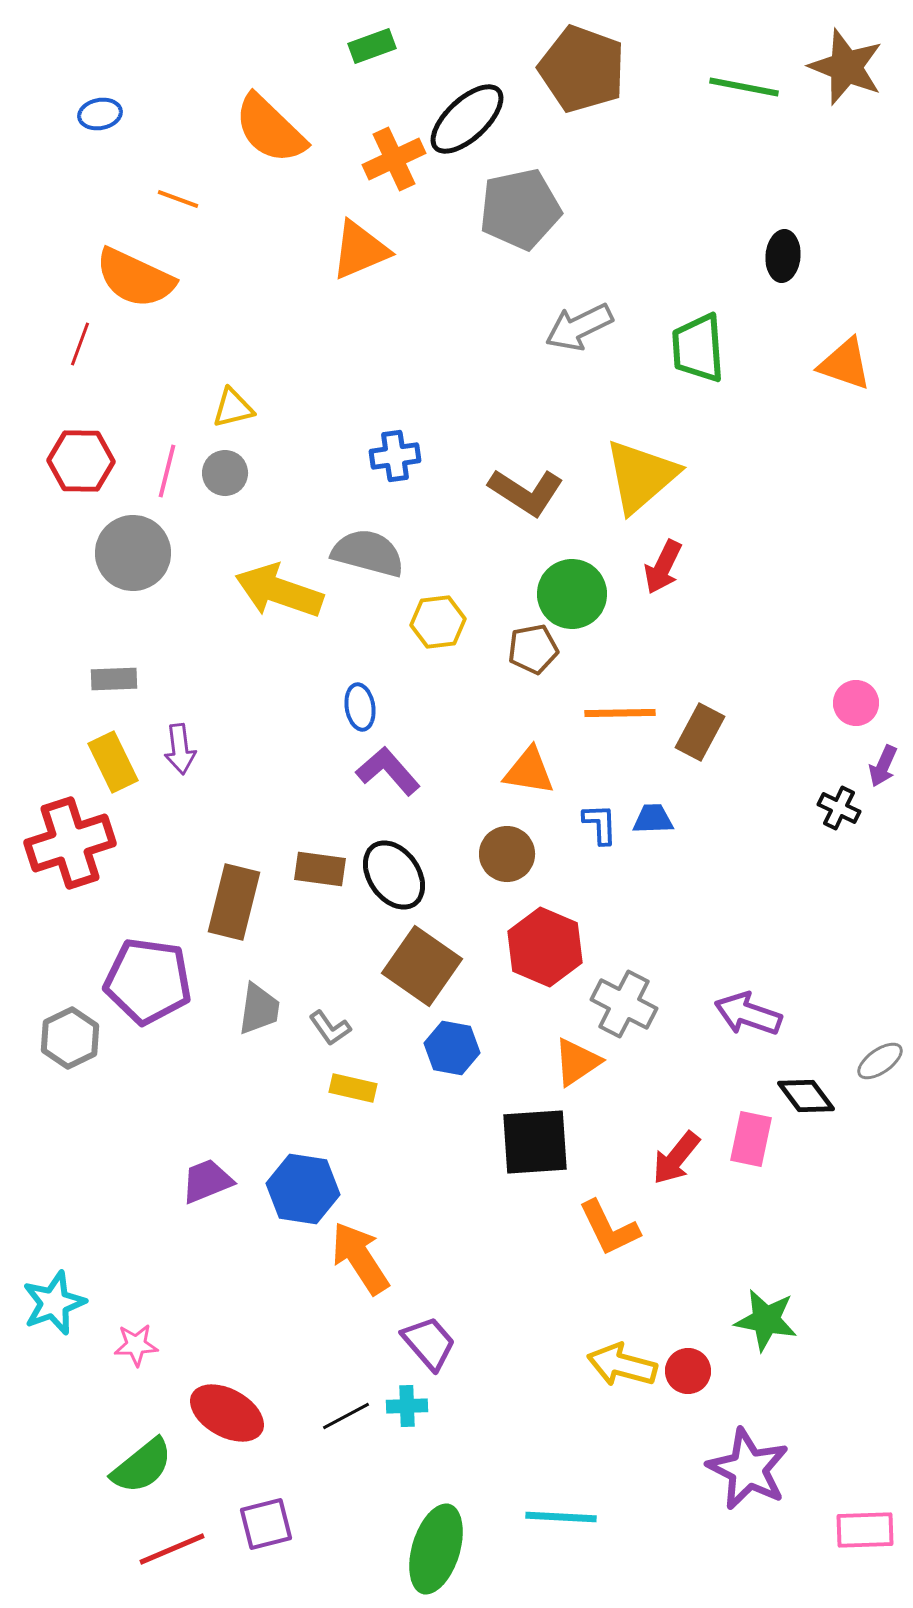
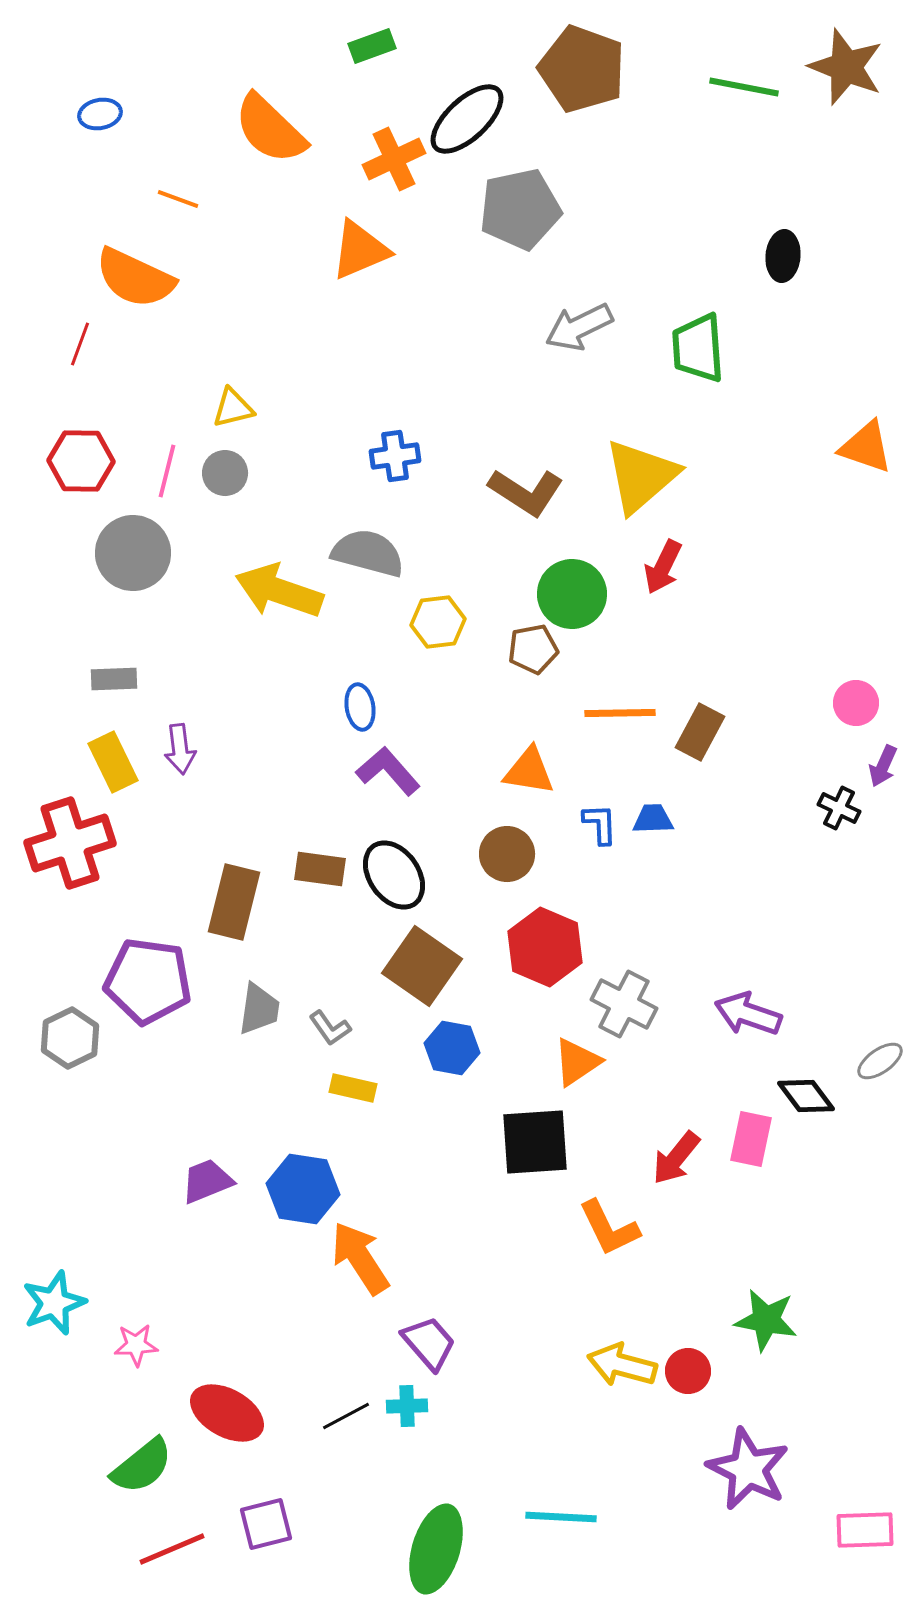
orange triangle at (845, 364): moved 21 px right, 83 px down
